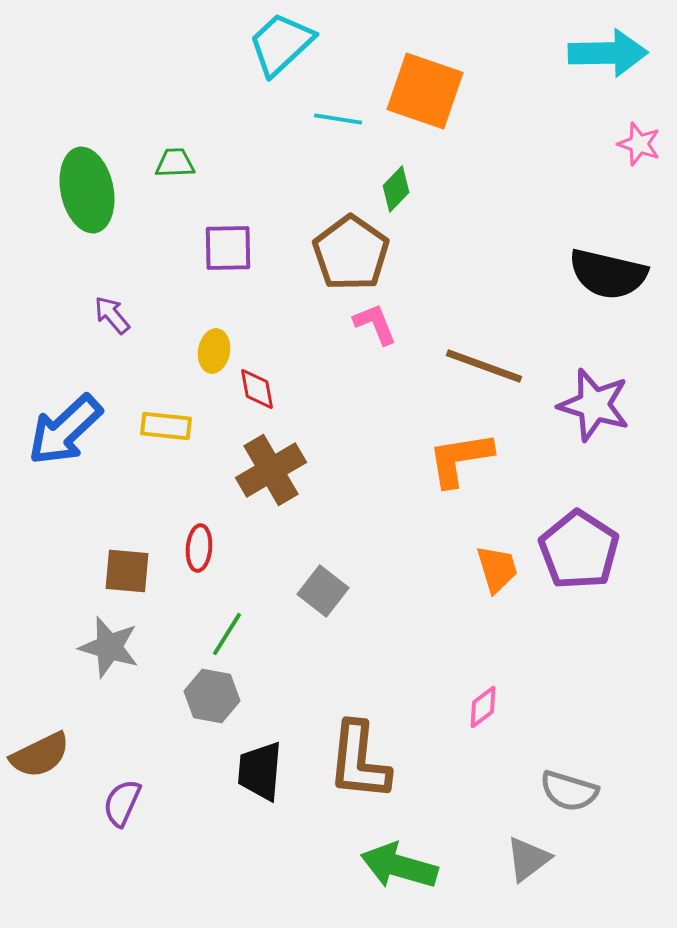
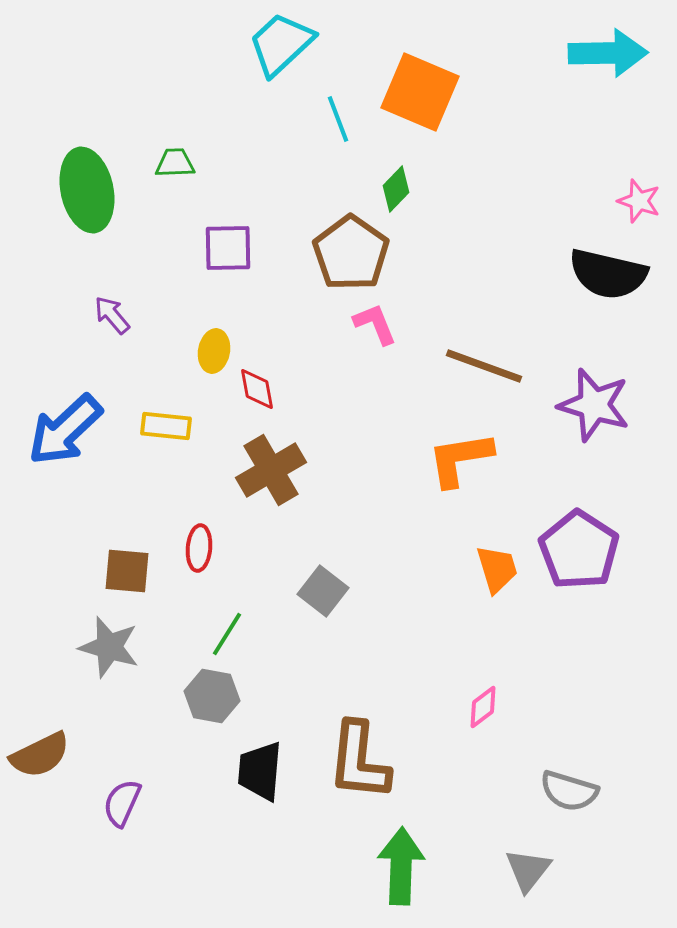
orange square: moved 5 px left, 1 px down; rotated 4 degrees clockwise
cyan line: rotated 60 degrees clockwise
pink star: moved 57 px down
gray triangle: moved 11 px down; rotated 15 degrees counterclockwise
green arrow: moved 2 px right; rotated 76 degrees clockwise
